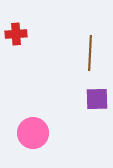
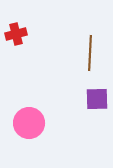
red cross: rotated 10 degrees counterclockwise
pink circle: moved 4 px left, 10 px up
